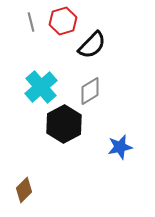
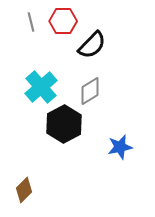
red hexagon: rotated 16 degrees clockwise
